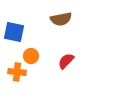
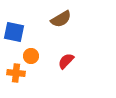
brown semicircle: rotated 20 degrees counterclockwise
orange cross: moved 1 px left, 1 px down
